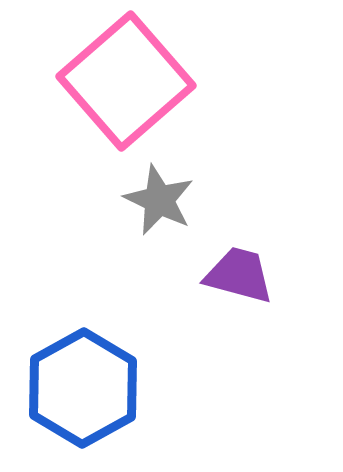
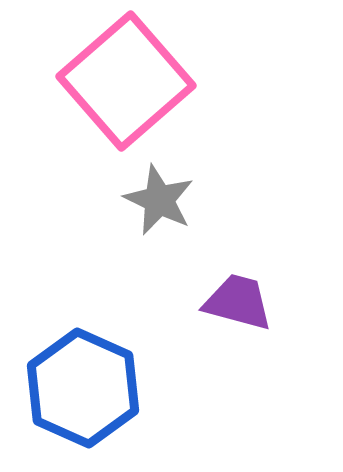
purple trapezoid: moved 1 px left, 27 px down
blue hexagon: rotated 7 degrees counterclockwise
